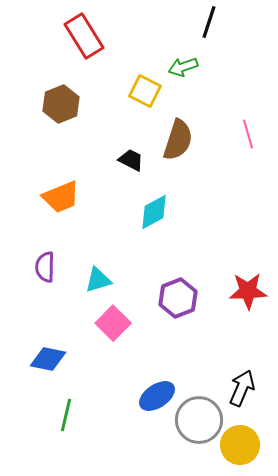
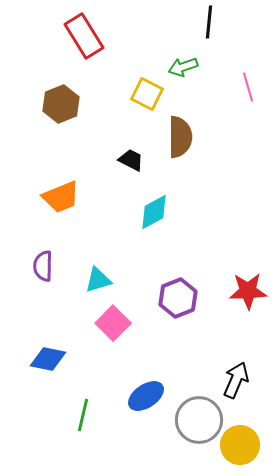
black line: rotated 12 degrees counterclockwise
yellow square: moved 2 px right, 3 px down
pink line: moved 47 px up
brown semicircle: moved 2 px right, 3 px up; rotated 18 degrees counterclockwise
purple semicircle: moved 2 px left, 1 px up
black arrow: moved 6 px left, 8 px up
blue ellipse: moved 11 px left
green line: moved 17 px right
